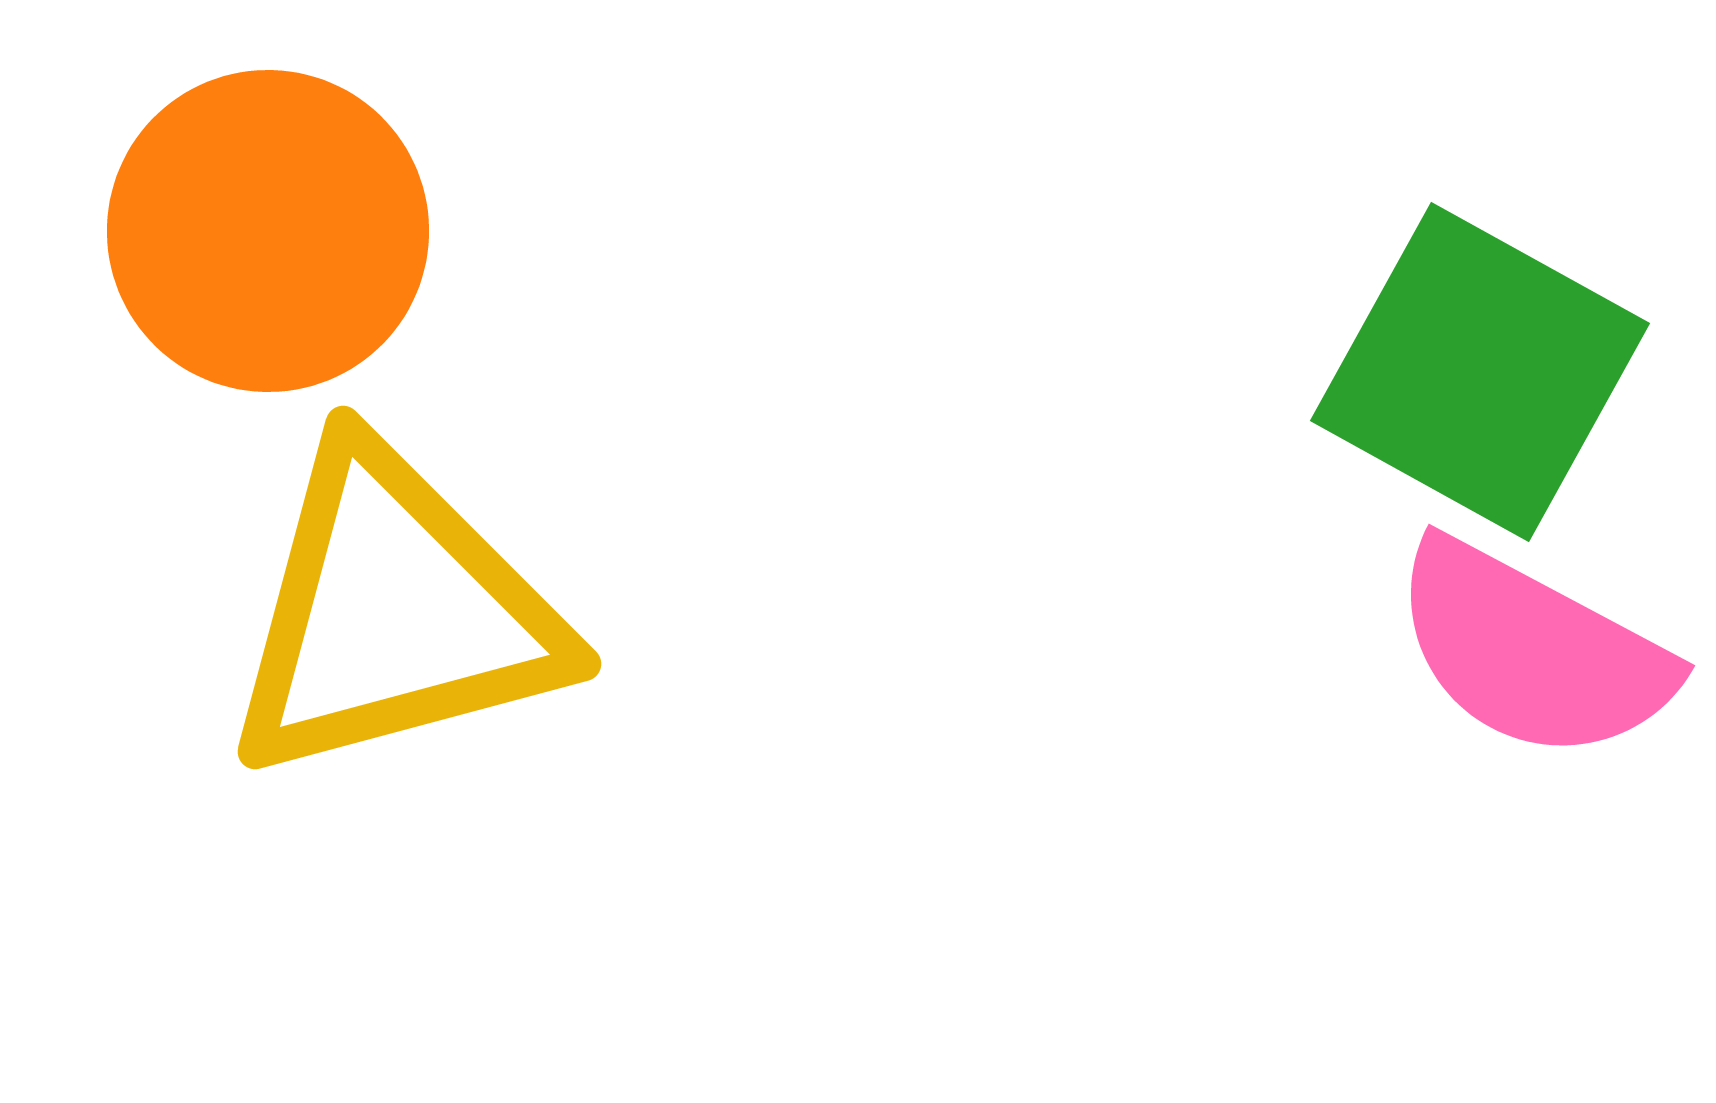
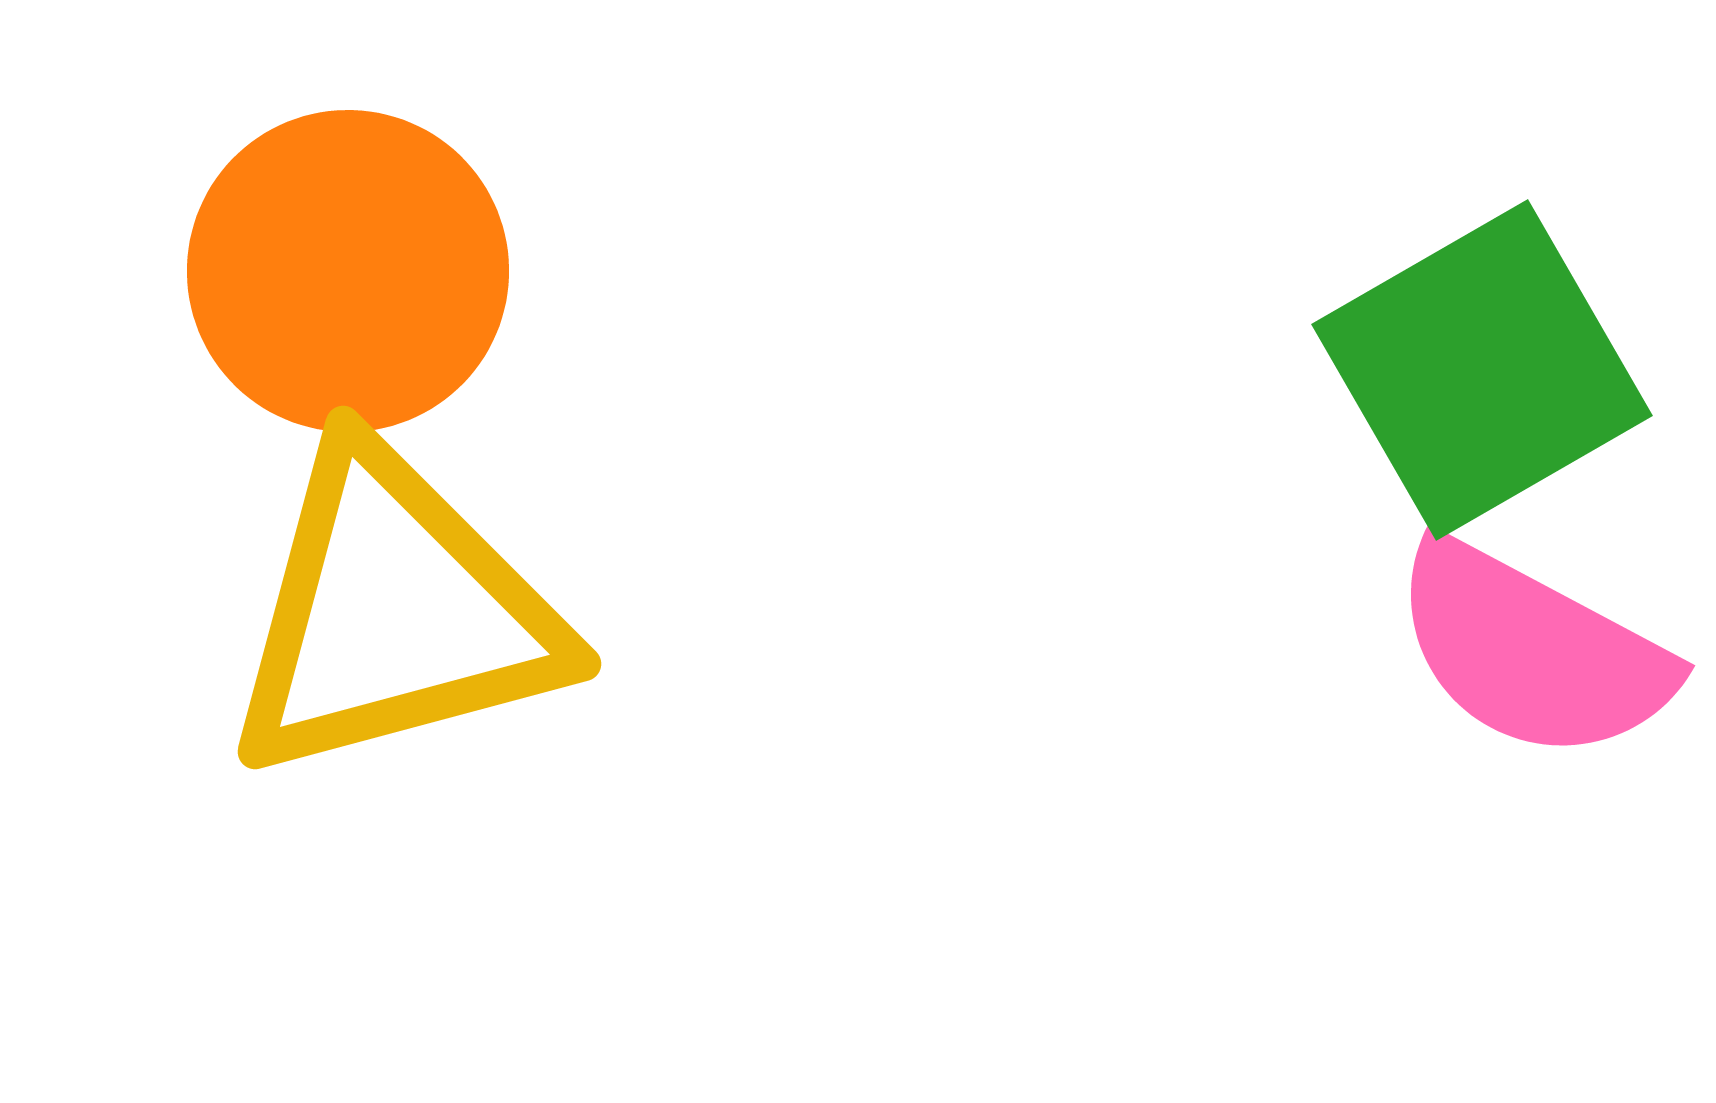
orange circle: moved 80 px right, 40 px down
green square: moved 2 px right, 2 px up; rotated 31 degrees clockwise
